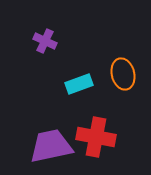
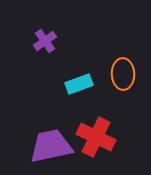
purple cross: rotated 30 degrees clockwise
orange ellipse: rotated 12 degrees clockwise
red cross: rotated 15 degrees clockwise
